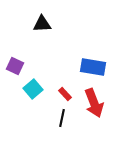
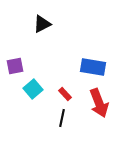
black triangle: rotated 24 degrees counterclockwise
purple square: rotated 36 degrees counterclockwise
red arrow: moved 5 px right
